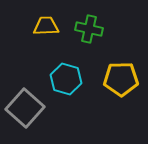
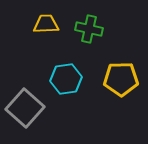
yellow trapezoid: moved 2 px up
cyan hexagon: rotated 24 degrees counterclockwise
